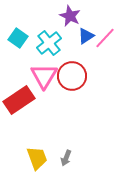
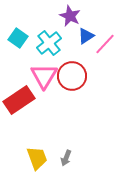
pink line: moved 6 px down
